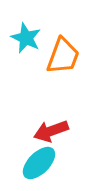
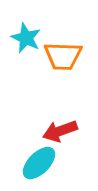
orange trapezoid: rotated 72 degrees clockwise
red arrow: moved 9 px right
